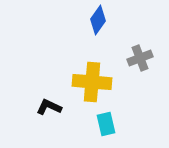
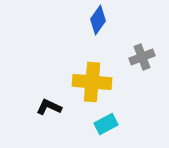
gray cross: moved 2 px right, 1 px up
cyan rectangle: rotated 75 degrees clockwise
